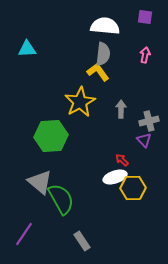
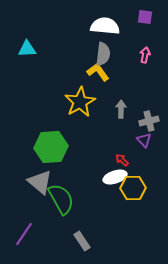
green hexagon: moved 11 px down
